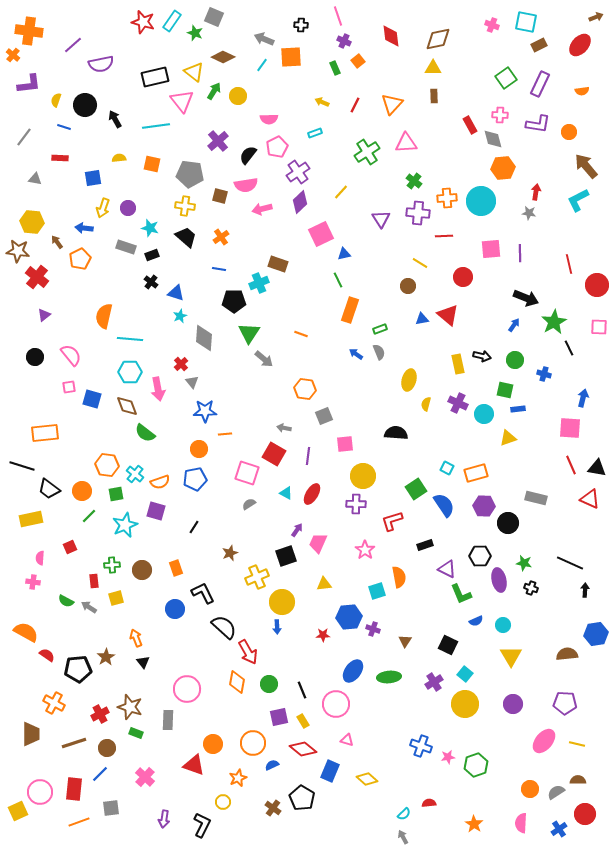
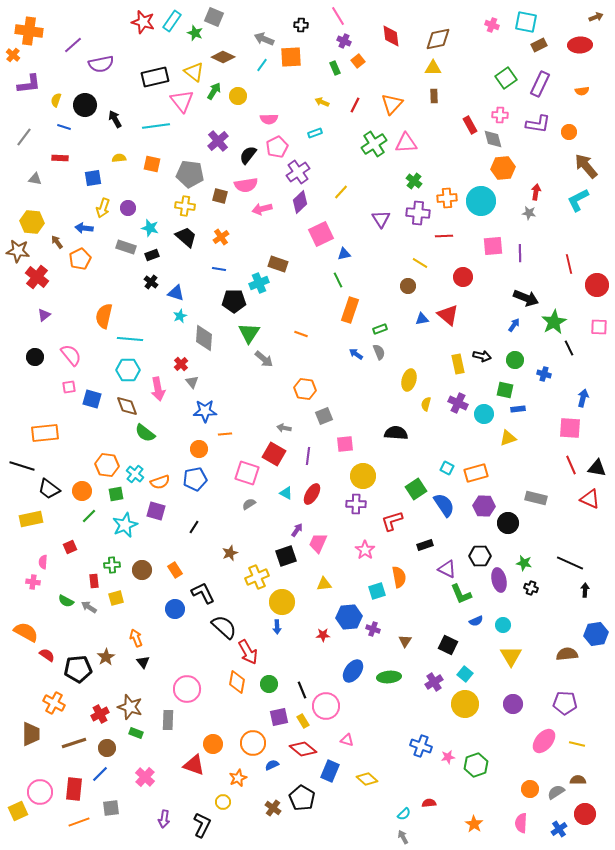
pink line at (338, 16): rotated 12 degrees counterclockwise
red ellipse at (580, 45): rotated 45 degrees clockwise
green cross at (367, 152): moved 7 px right, 8 px up
pink square at (491, 249): moved 2 px right, 3 px up
cyan hexagon at (130, 372): moved 2 px left, 2 px up
pink semicircle at (40, 558): moved 3 px right, 4 px down
orange rectangle at (176, 568): moved 1 px left, 2 px down; rotated 14 degrees counterclockwise
pink circle at (336, 704): moved 10 px left, 2 px down
